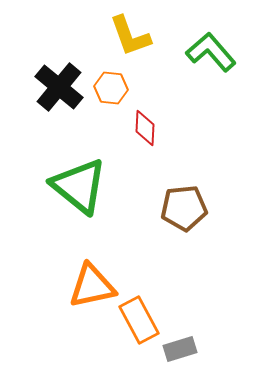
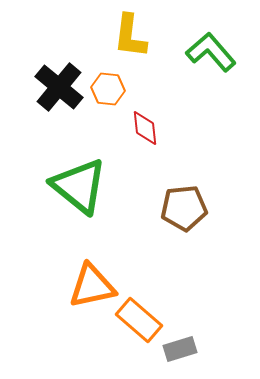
yellow L-shape: rotated 27 degrees clockwise
orange hexagon: moved 3 px left, 1 px down
red diamond: rotated 9 degrees counterclockwise
orange rectangle: rotated 21 degrees counterclockwise
